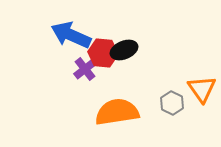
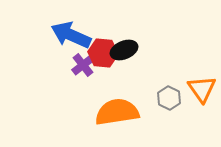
purple cross: moved 2 px left, 4 px up
gray hexagon: moved 3 px left, 5 px up
